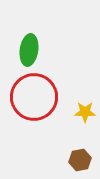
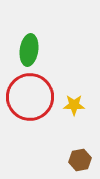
red circle: moved 4 px left
yellow star: moved 11 px left, 7 px up
